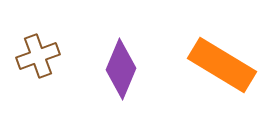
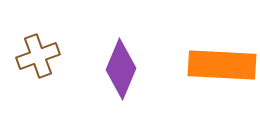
orange rectangle: rotated 28 degrees counterclockwise
